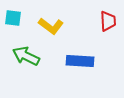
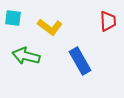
yellow L-shape: moved 1 px left, 1 px down
green arrow: rotated 12 degrees counterclockwise
blue rectangle: rotated 56 degrees clockwise
